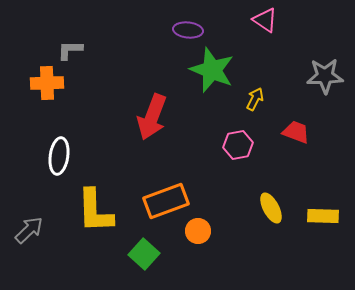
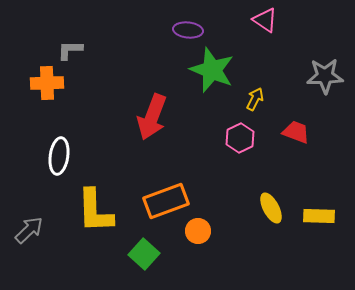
pink hexagon: moved 2 px right, 7 px up; rotated 16 degrees counterclockwise
yellow rectangle: moved 4 px left
